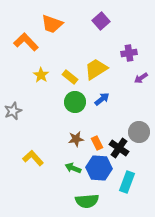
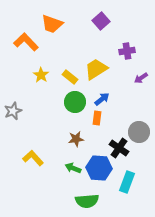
purple cross: moved 2 px left, 2 px up
orange rectangle: moved 25 px up; rotated 32 degrees clockwise
